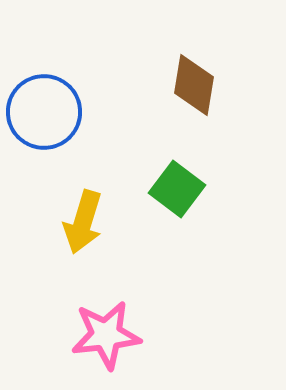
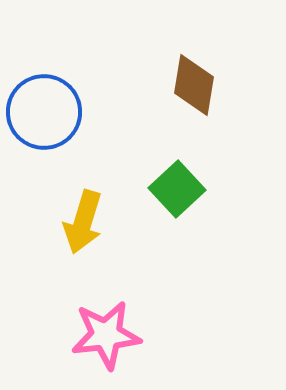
green square: rotated 10 degrees clockwise
